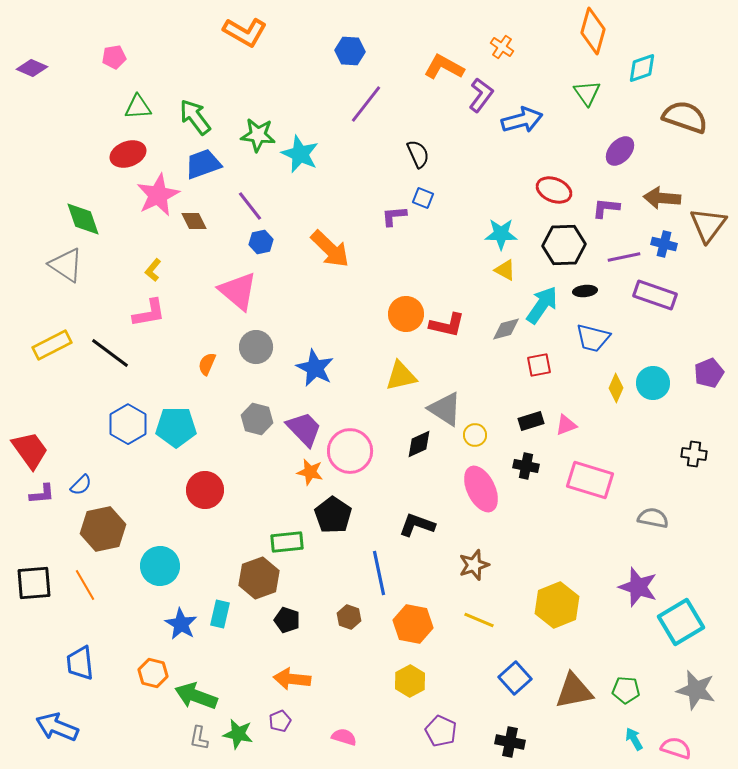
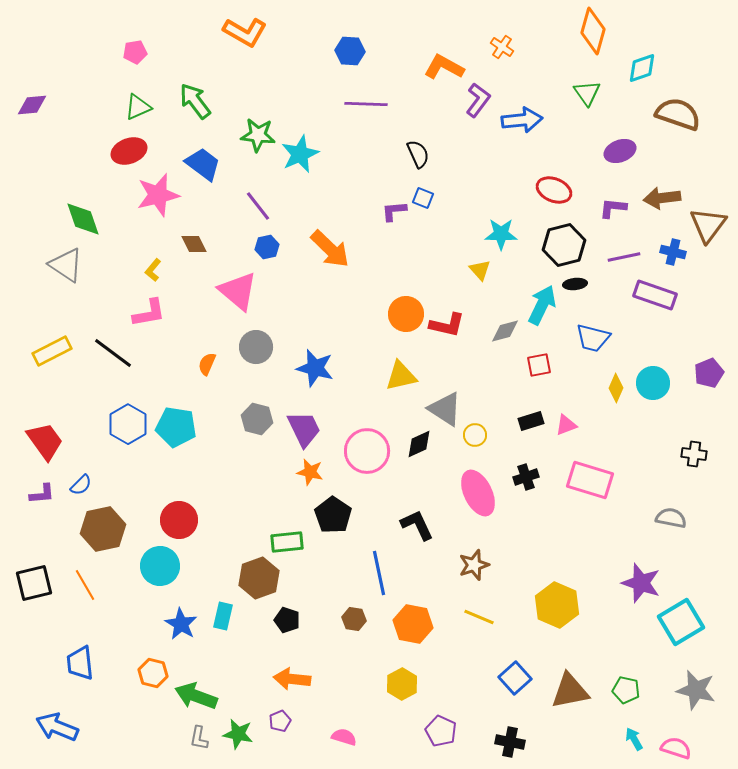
pink pentagon at (114, 57): moved 21 px right, 5 px up
purple diamond at (32, 68): moved 37 px down; rotated 28 degrees counterclockwise
purple L-shape at (481, 95): moved 3 px left, 5 px down
purple line at (366, 104): rotated 54 degrees clockwise
green triangle at (138, 107): rotated 20 degrees counterclockwise
green arrow at (195, 117): moved 16 px up
brown semicircle at (685, 117): moved 7 px left, 3 px up
blue arrow at (522, 120): rotated 9 degrees clockwise
purple ellipse at (620, 151): rotated 28 degrees clockwise
red ellipse at (128, 154): moved 1 px right, 3 px up
cyan star at (300, 154): rotated 24 degrees clockwise
blue trapezoid at (203, 164): rotated 57 degrees clockwise
pink star at (158, 195): rotated 12 degrees clockwise
brown arrow at (662, 198): rotated 12 degrees counterclockwise
purple line at (250, 206): moved 8 px right
purple L-shape at (606, 208): moved 7 px right
purple L-shape at (394, 216): moved 5 px up
brown diamond at (194, 221): moved 23 px down
blue hexagon at (261, 242): moved 6 px right, 5 px down
blue cross at (664, 244): moved 9 px right, 8 px down
black hexagon at (564, 245): rotated 12 degrees counterclockwise
yellow triangle at (505, 270): moved 25 px left; rotated 20 degrees clockwise
black ellipse at (585, 291): moved 10 px left, 7 px up
cyan arrow at (542, 305): rotated 9 degrees counterclockwise
gray diamond at (506, 329): moved 1 px left, 2 px down
yellow rectangle at (52, 345): moved 6 px down
black line at (110, 353): moved 3 px right
blue star at (315, 368): rotated 12 degrees counterclockwise
cyan pentagon at (176, 427): rotated 9 degrees clockwise
purple trapezoid at (304, 429): rotated 18 degrees clockwise
red trapezoid at (30, 450): moved 15 px right, 9 px up
pink circle at (350, 451): moved 17 px right
black cross at (526, 466): moved 11 px down; rotated 30 degrees counterclockwise
pink ellipse at (481, 489): moved 3 px left, 4 px down
red circle at (205, 490): moved 26 px left, 30 px down
gray semicircle at (653, 518): moved 18 px right
black L-shape at (417, 525): rotated 45 degrees clockwise
black square at (34, 583): rotated 9 degrees counterclockwise
purple star at (638, 587): moved 3 px right, 4 px up
yellow hexagon at (557, 605): rotated 15 degrees counterclockwise
cyan rectangle at (220, 614): moved 3 px right, 2 px down
brown hexagon at (349, 617): moved 5 px right, 2 px down; rotated 10 degrees counterclockwise
yellow line at (479, 620): moved 3 px up
yellow hexagon at (410, 681): moved 8 px left, 3 px down
green pentagon at (626, 690): rotated 8 degrees clockwise
brown triangle at (574, 691): moved 4 px left
